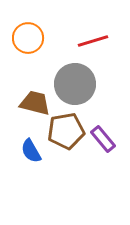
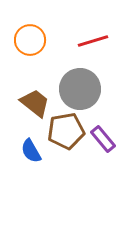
orange circle: moved 2 px right, 2 px down
gray circle: moved 5 px right, 5 px down
brown trapezoid: rotated 24 degrees clockwise
